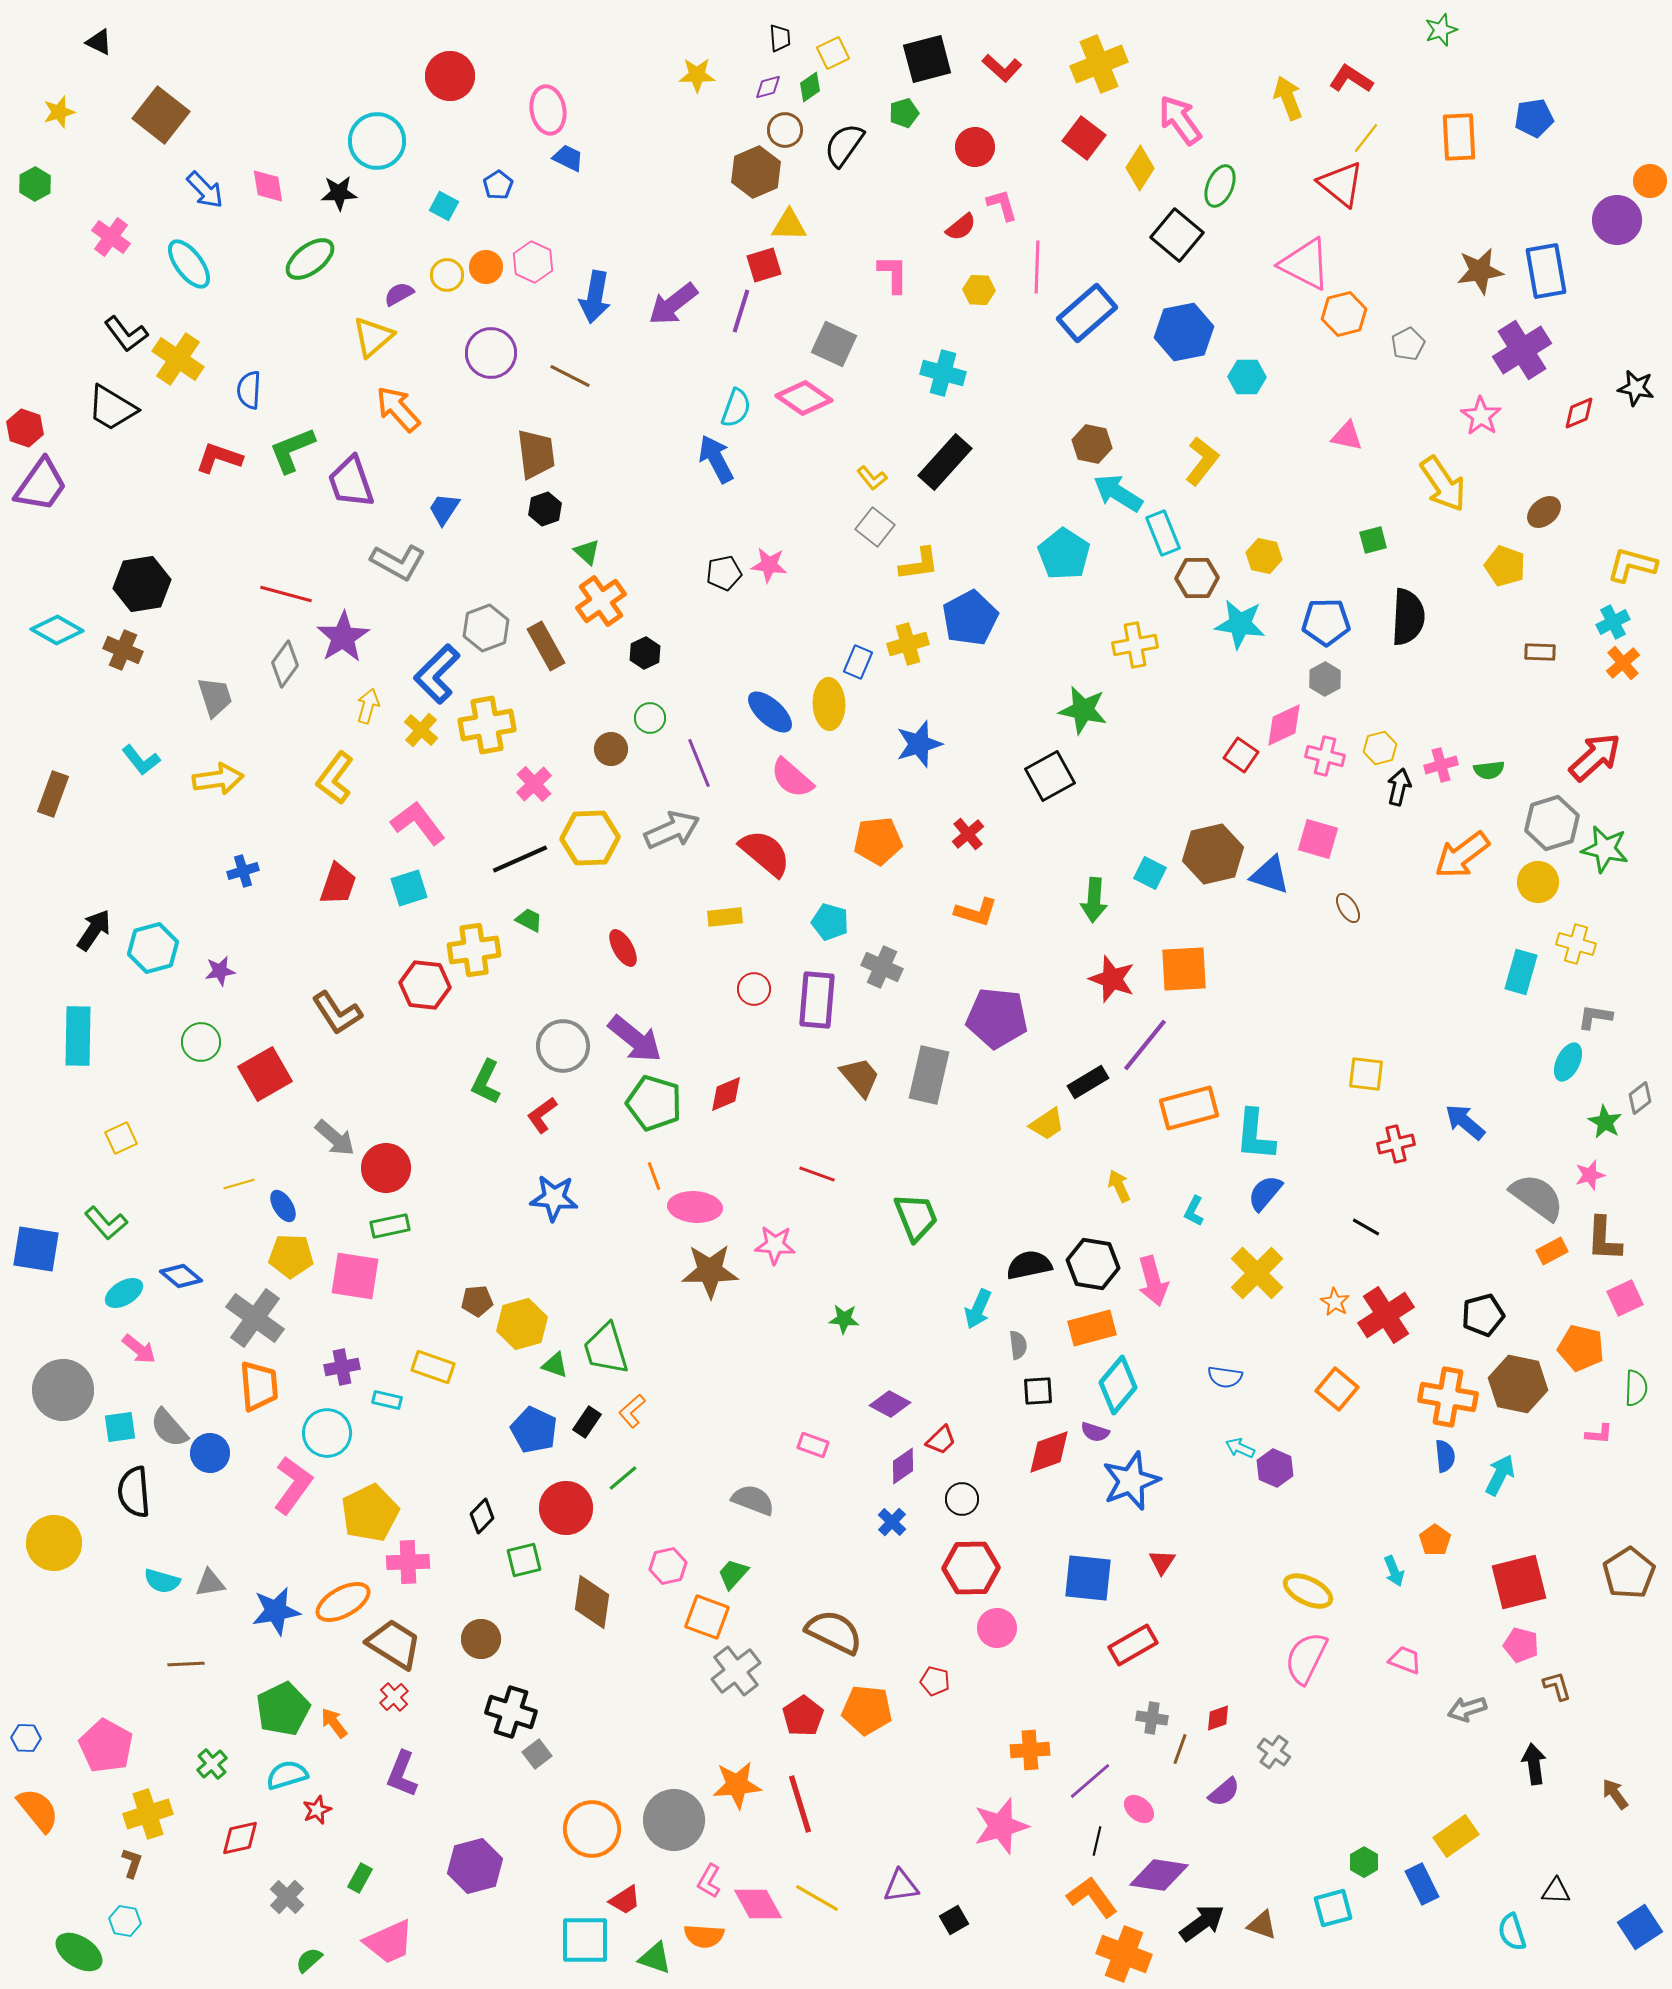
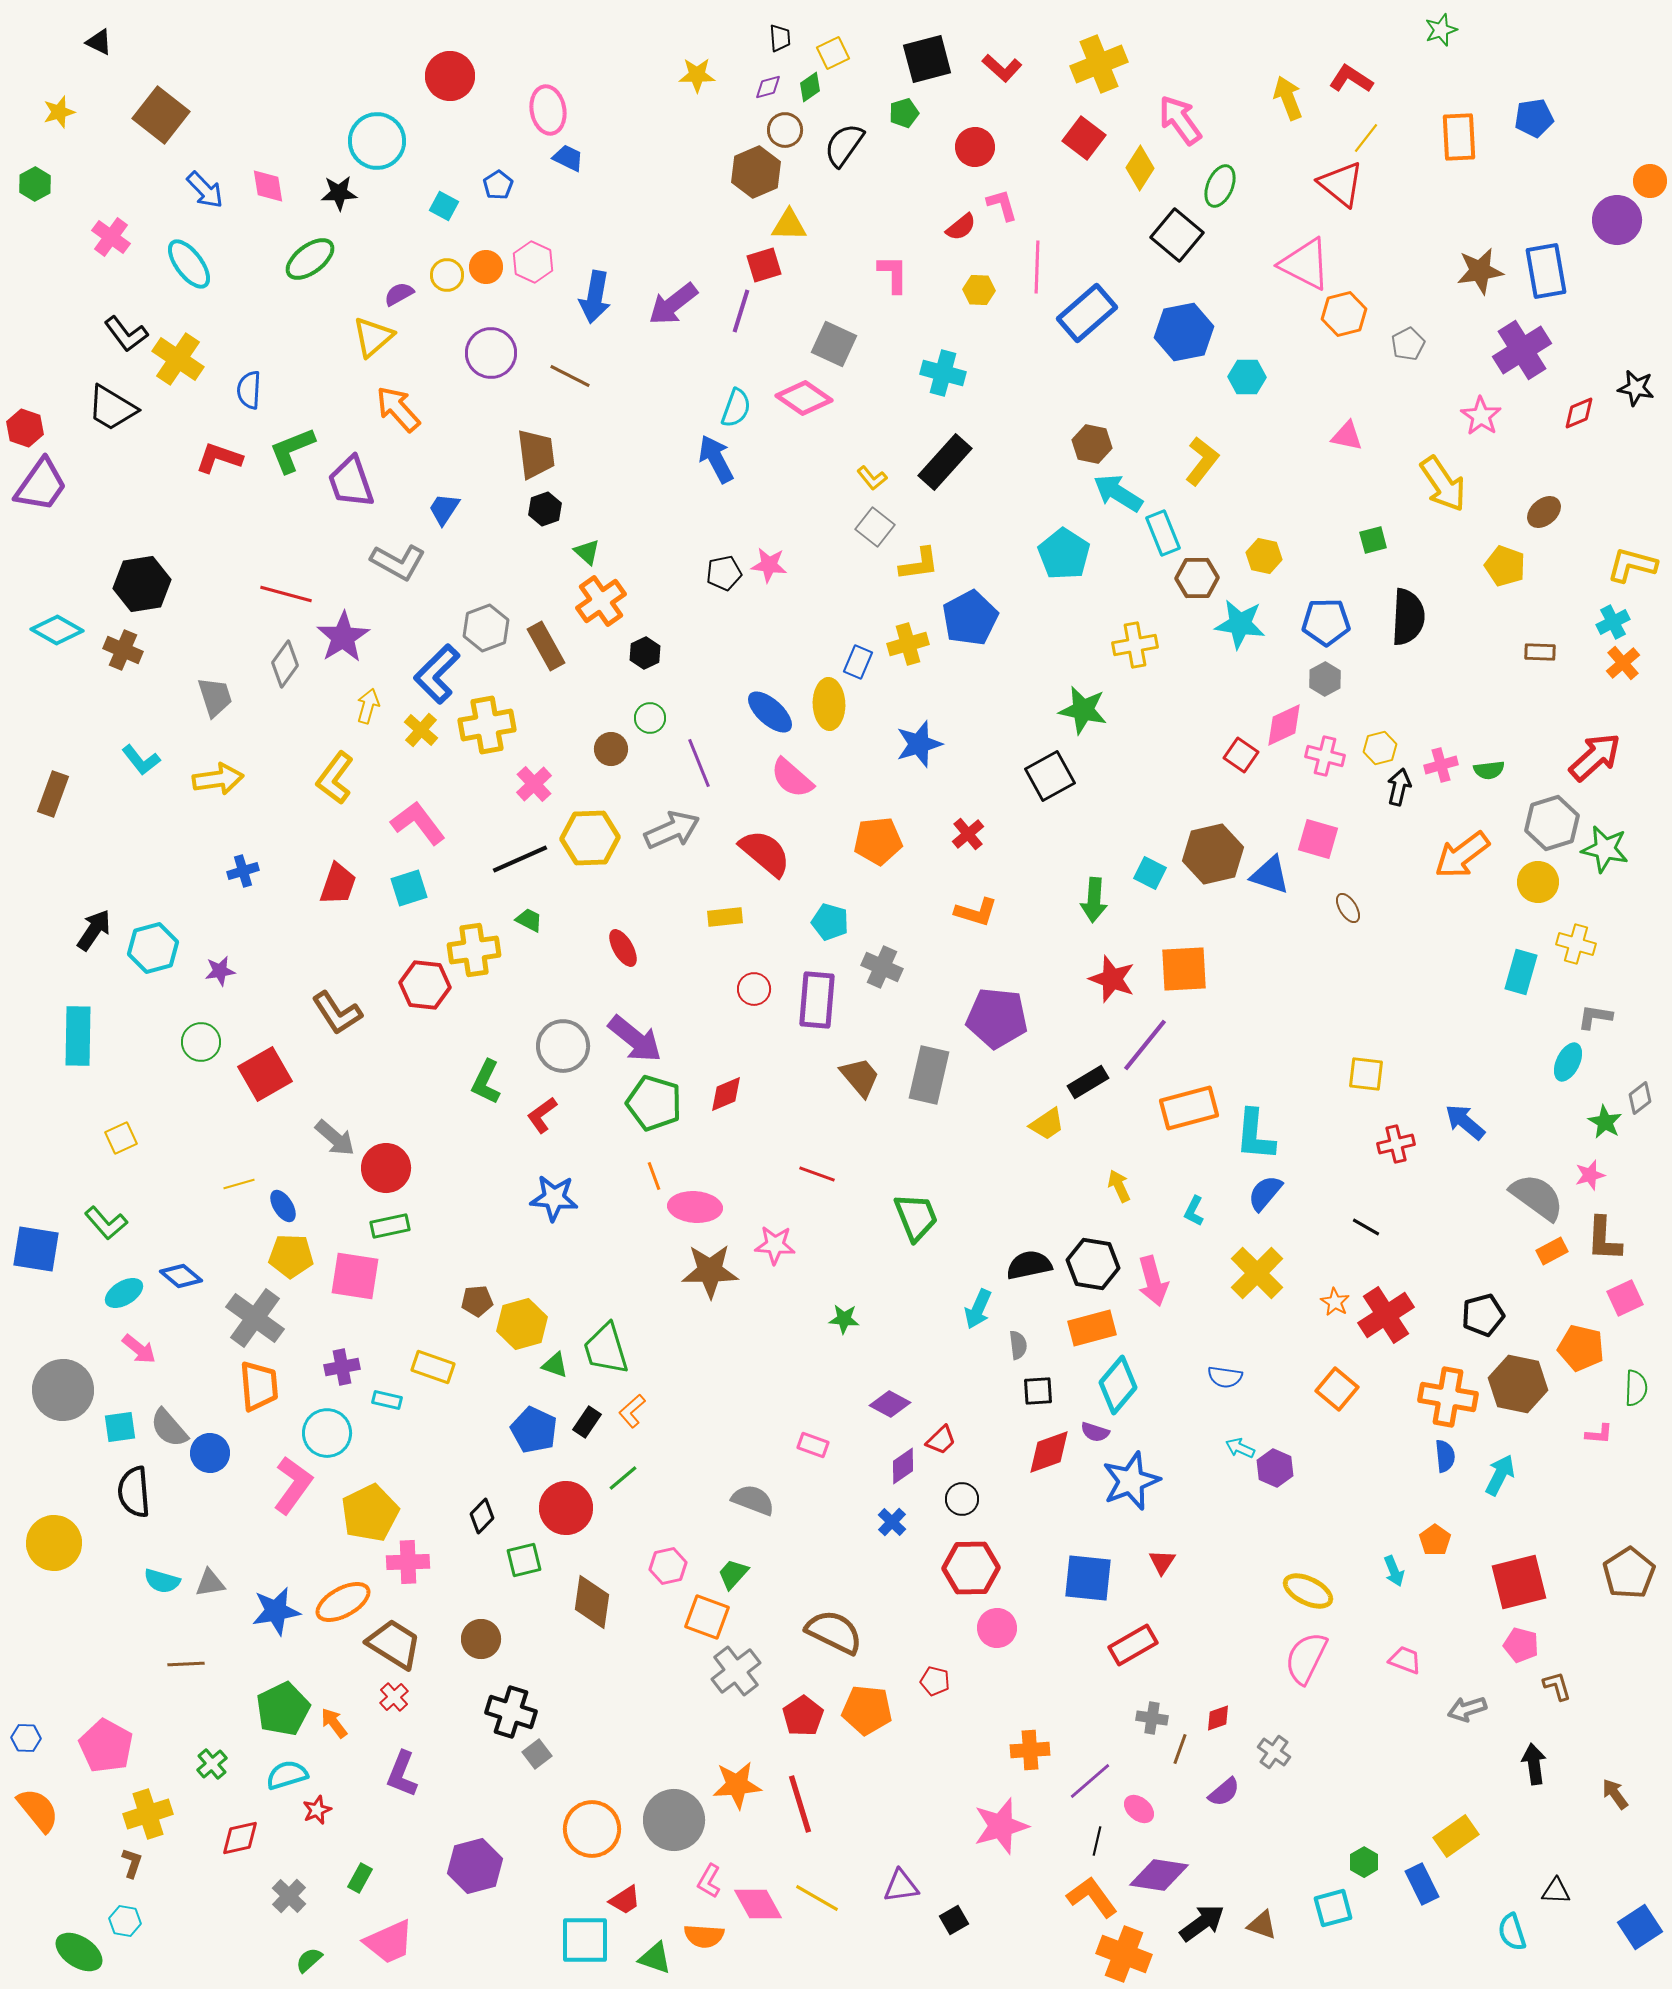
gray cross at (287, 1897): moved 2 px right, 1 px up
